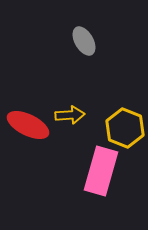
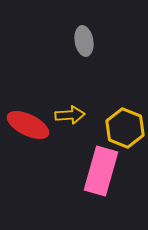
gray ellipse: rotated 20 degrees clockwise
